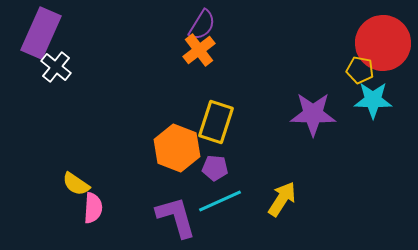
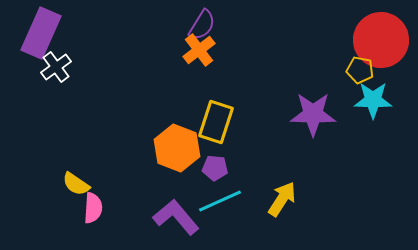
red circle: moved 2 px left, 3 px up
white cross: rotated 16 degrees clockwise
purple L-shape: rotated 24 degrees counterclockwise
